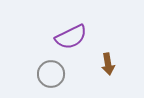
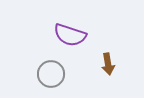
purple semicircle: moved 1 px left, 2 px up; rotated 44 degrees clockwise
